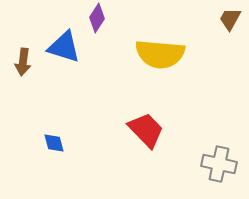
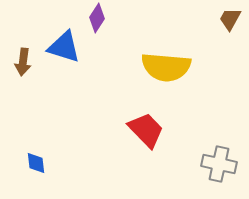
yellow semicircle: moved 6 px right, 13 px down
blue diamond: moved 18 px left, 20 px down; rotated 10 degrees clockwise
